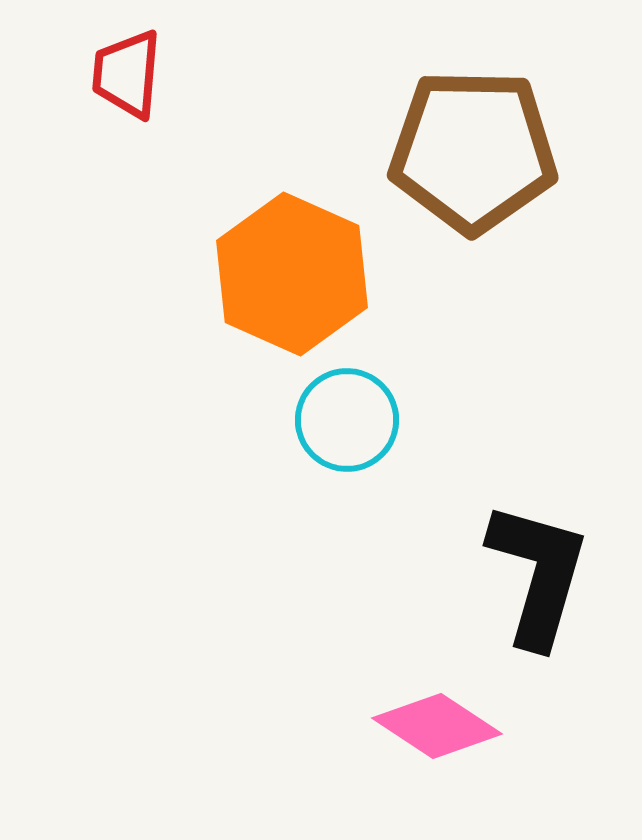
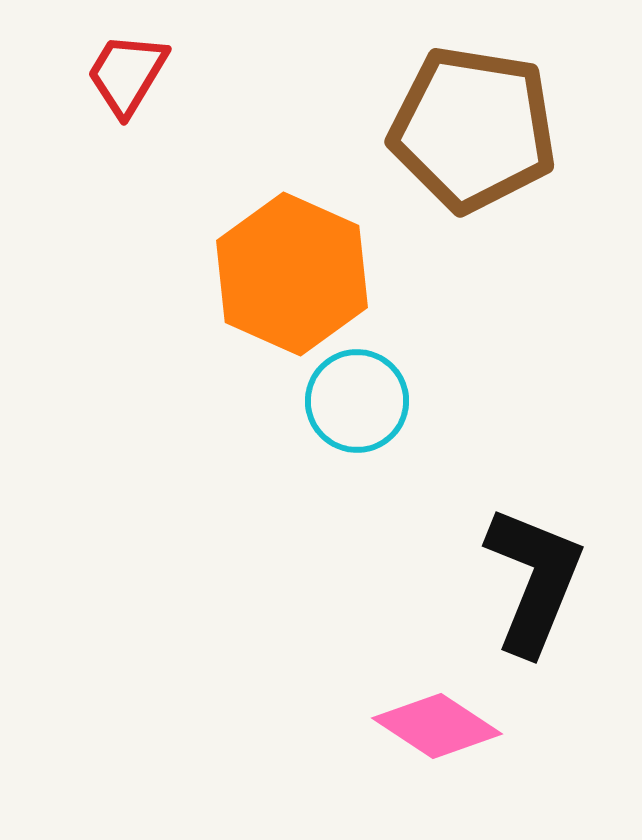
red trapezoid: rotated 26 degrees clockwise
brown pentagon: moved 22 px up; rotated 8 degrees clockwise
cyan circle: moved 10 px right, 19 px up
black L-shape: moved 4 px left, 6 px down; rotated 6 degrees clockwise
